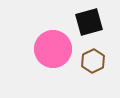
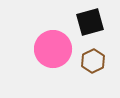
black square: moved 1 px right
